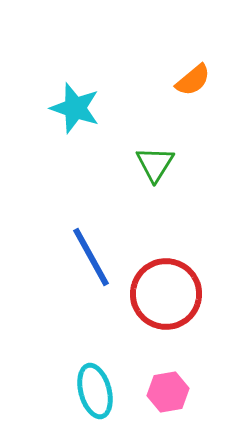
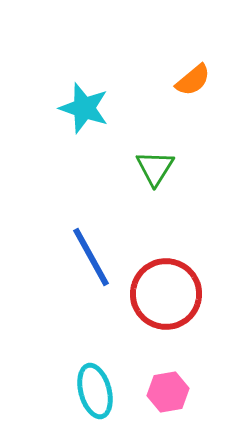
cyan star: moved 9 px right
green triangle: moved 4 px down
